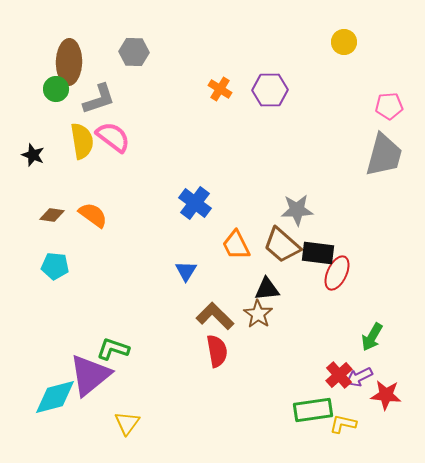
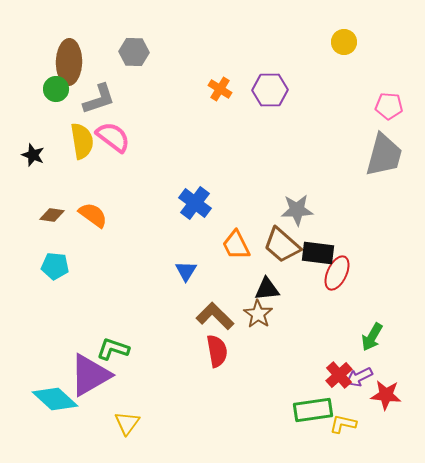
pink pentagon: rotated 8 degrees clockwise
purple triangle: rotated 9 degrees clockwise
cyan diamond: moved 2 px down; rotated 57 degrees clockwise
